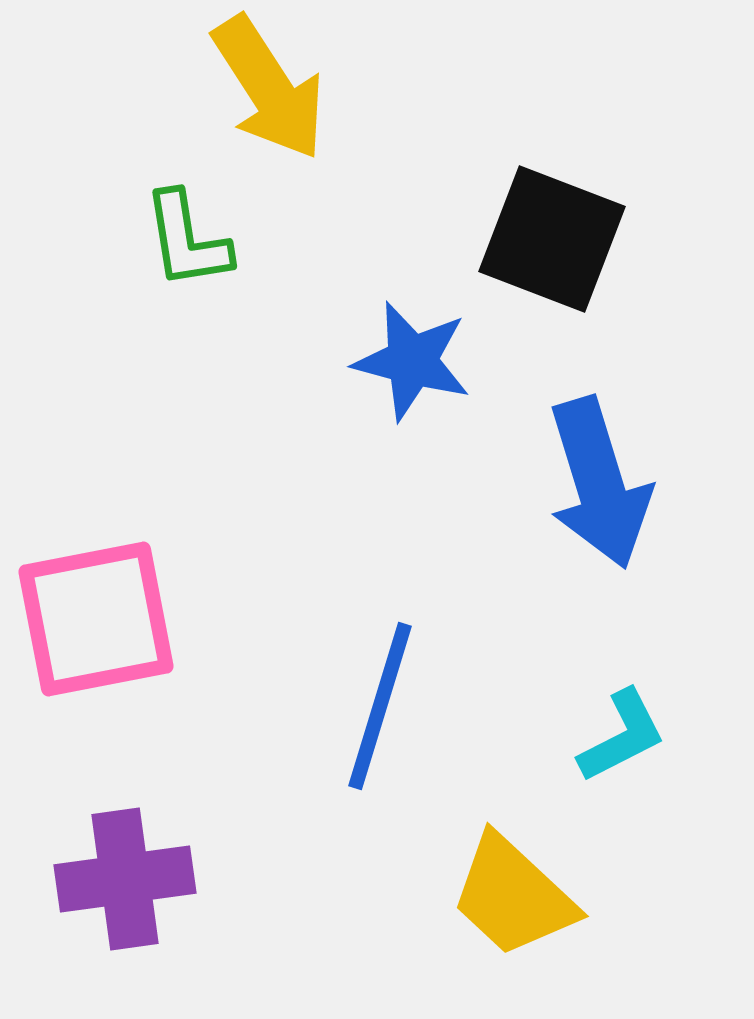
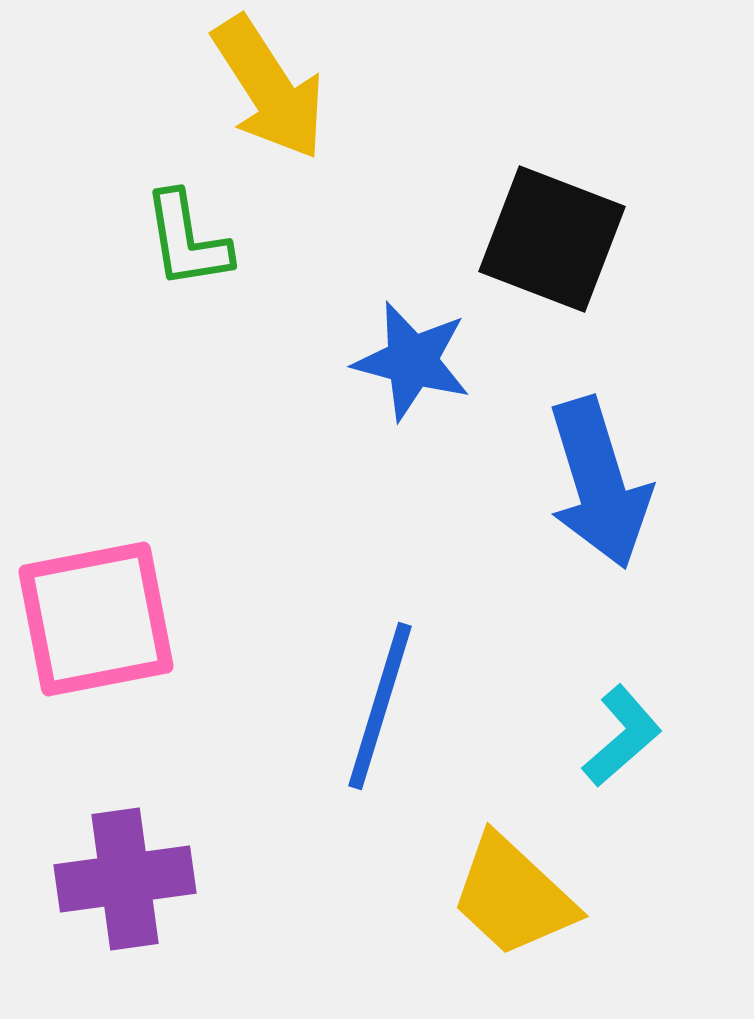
cyan L-shape: rotated 14 degrees counterclockwise
